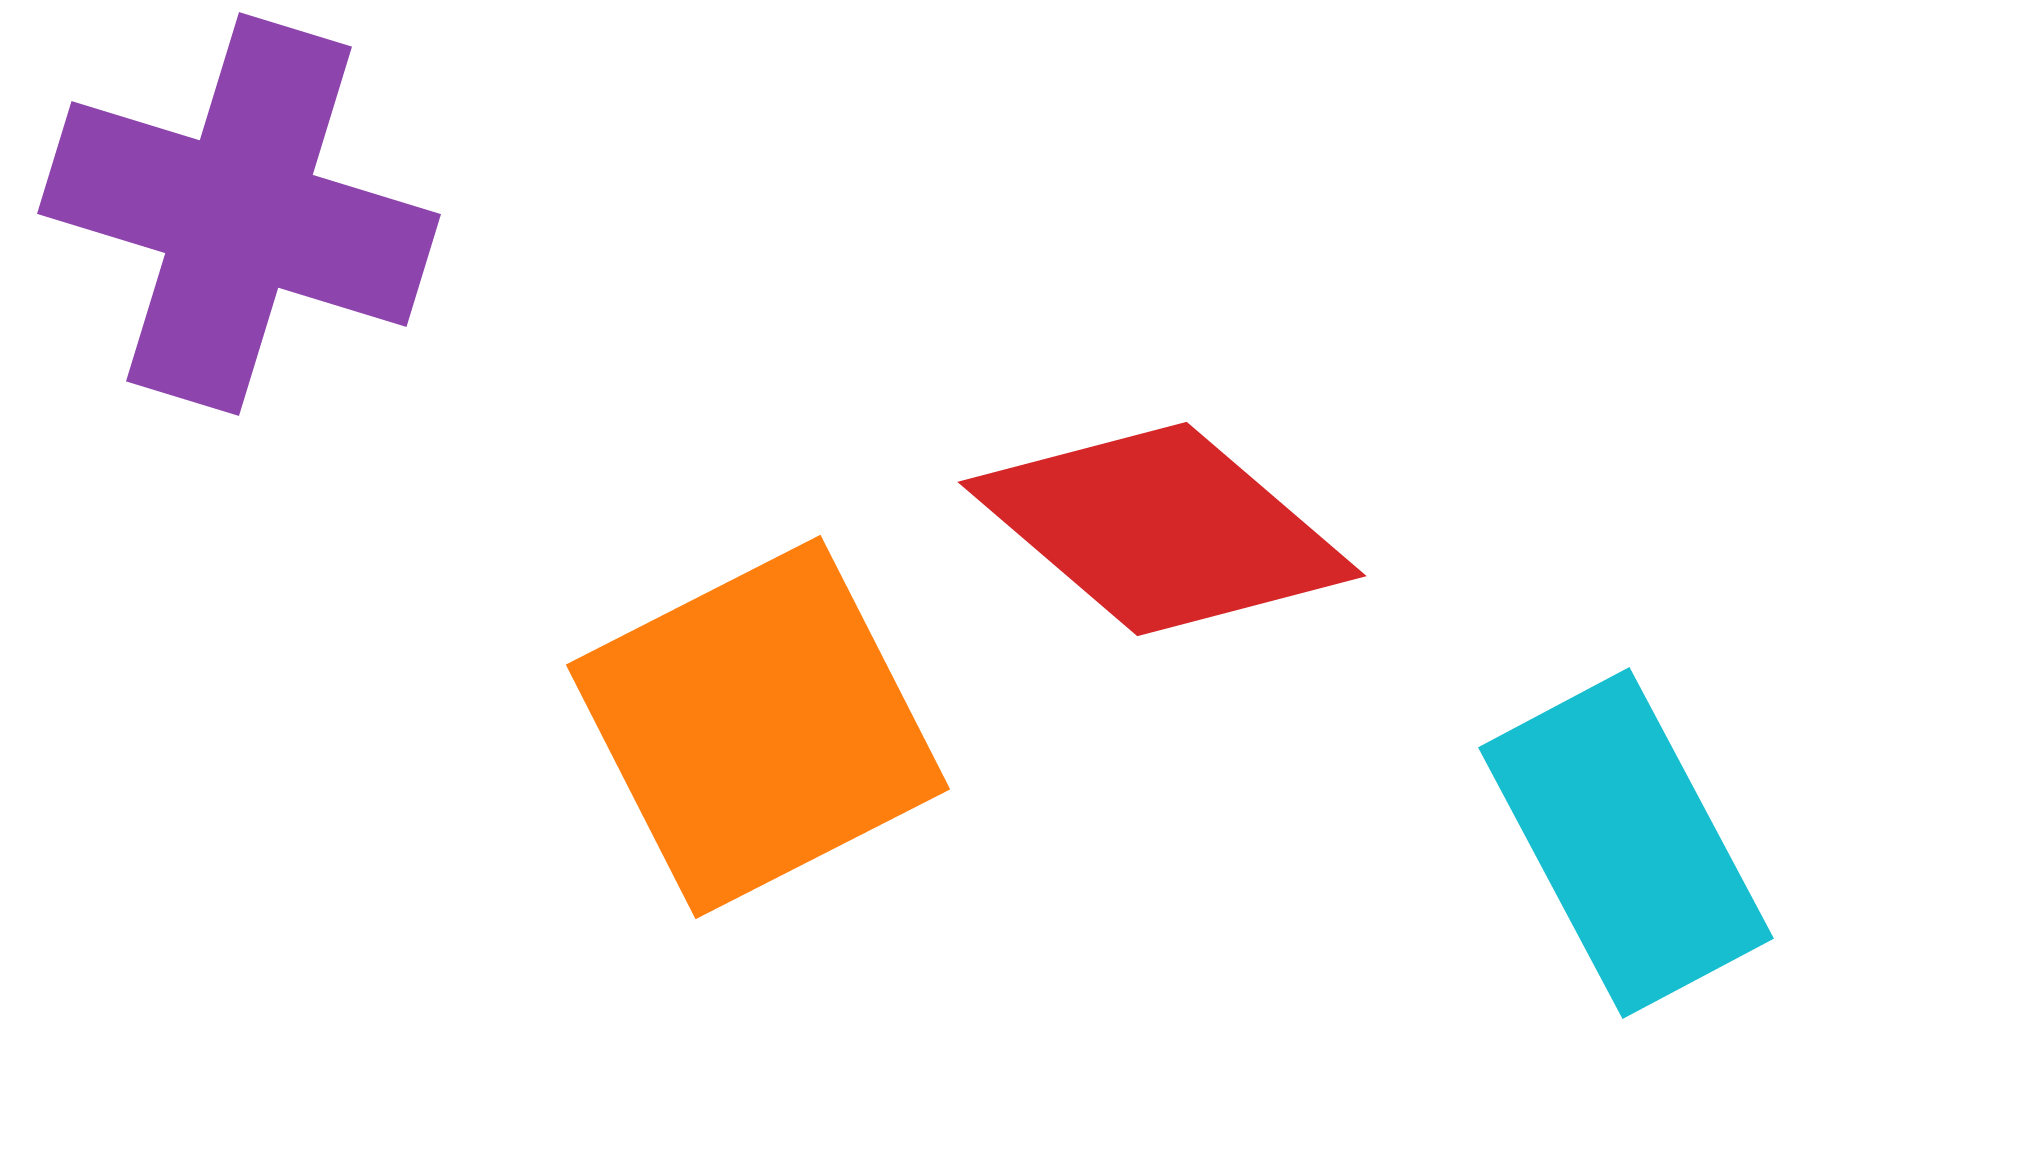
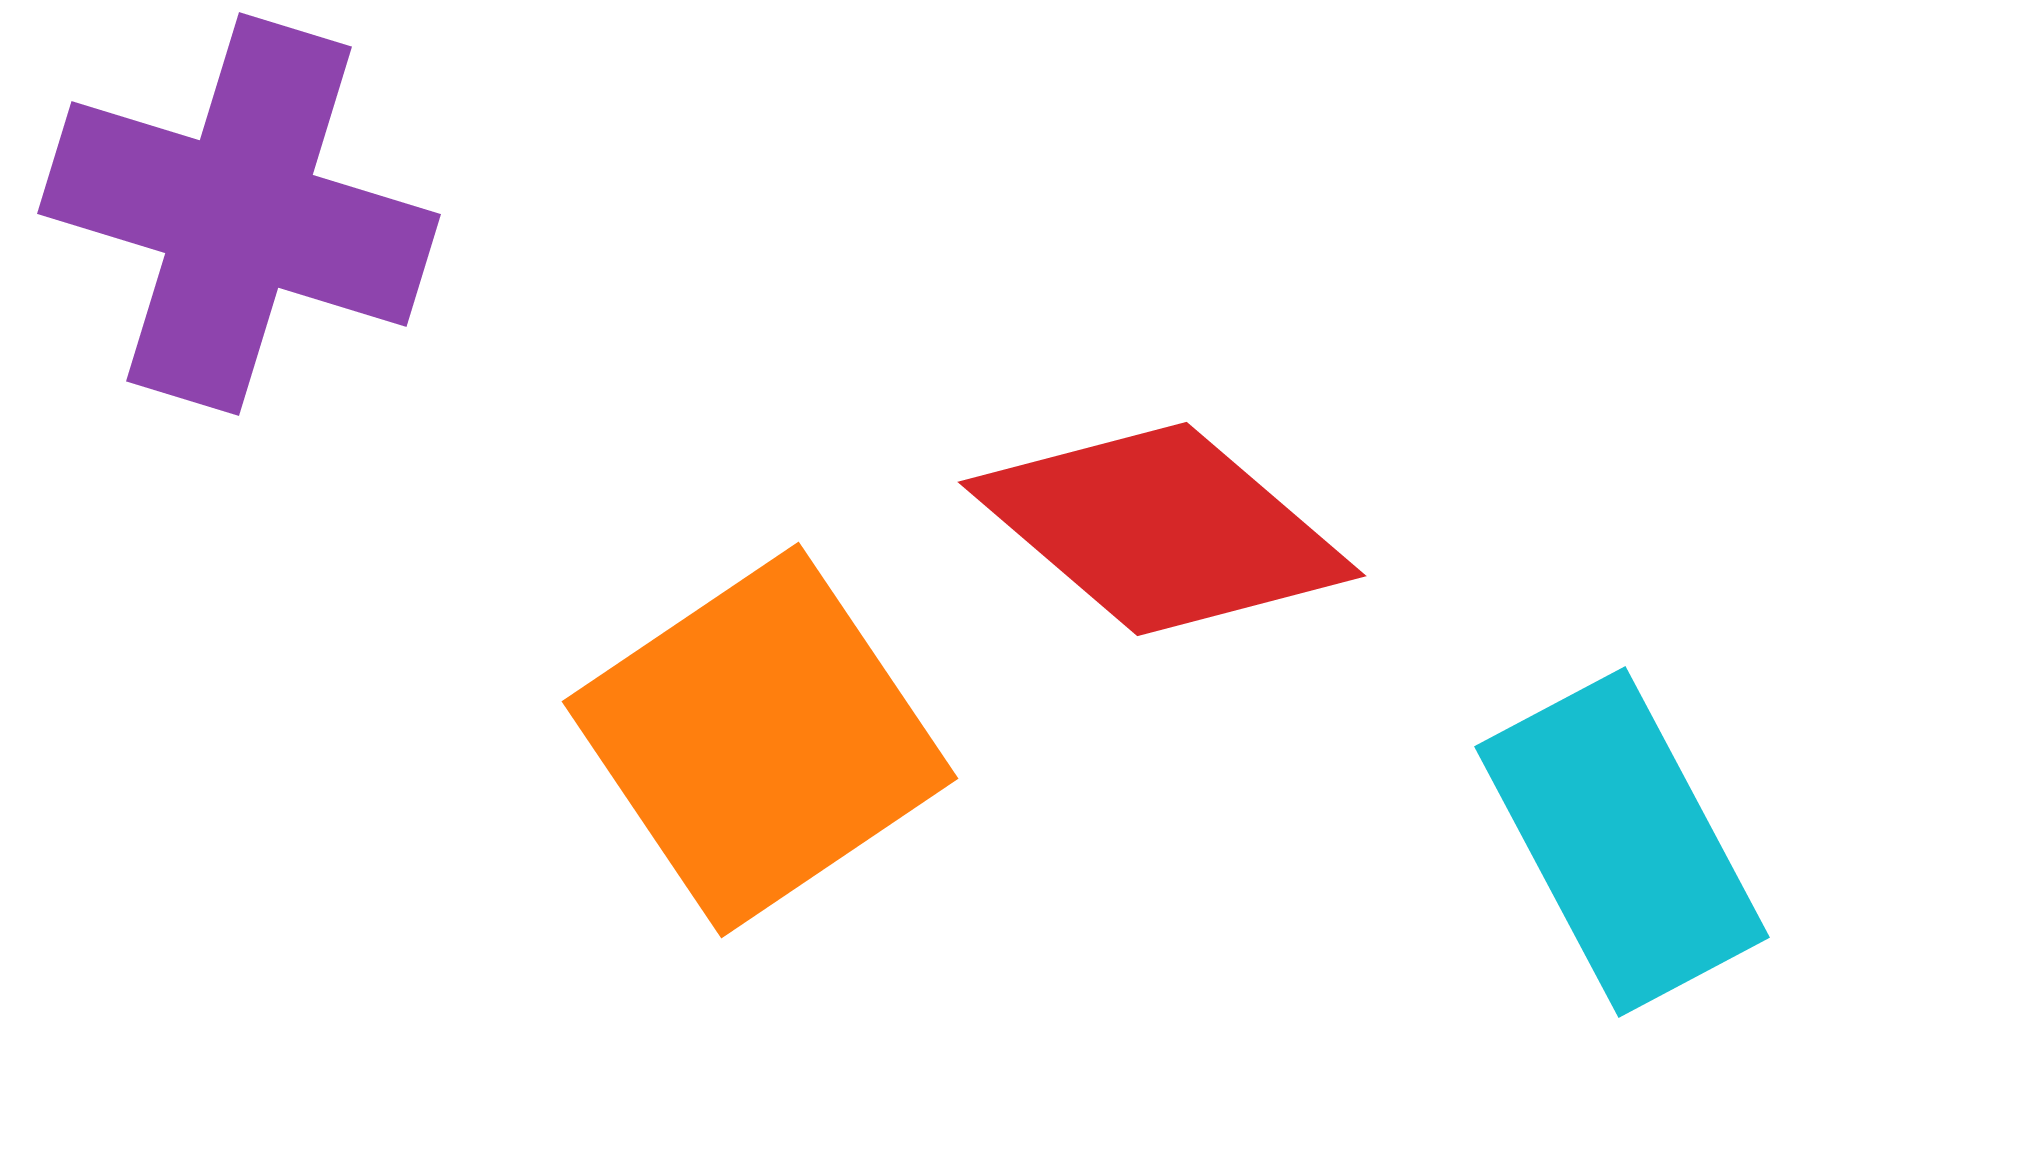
orange square: moved 2 px right, 13 px down; rotated 7 degrees counterclockwise
cyan rectangle: moved 4 px left, 1 px up
